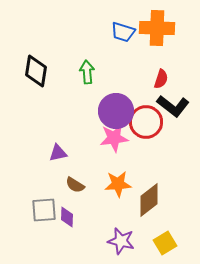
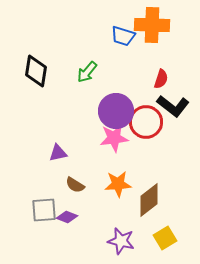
orange cross: moved 5 px left, 3 px up
blue trapezoid: moved 4 px down
green arrow: rotated 135 degrees counterclockwise
purple diamond: rotated 70 degrees counterclockwise
yellow square: moved 5 px up
